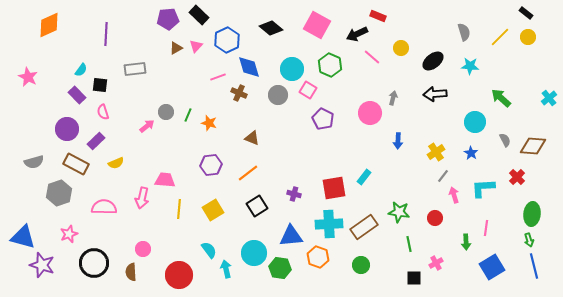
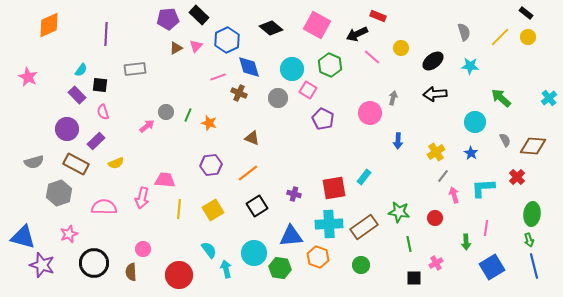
gray circle at (278, 95): moved 3 px down
